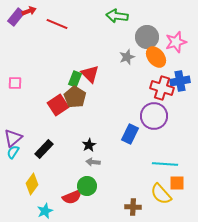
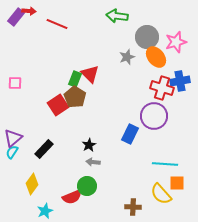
red arrow: rotated 24 degrees clockwise
cyan semicircle: moved 1 px left
